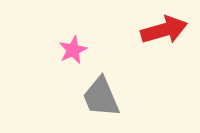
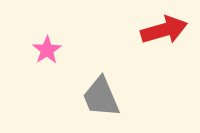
pink star: moved 26 px left; rotated 8 degrees counterclockwise
